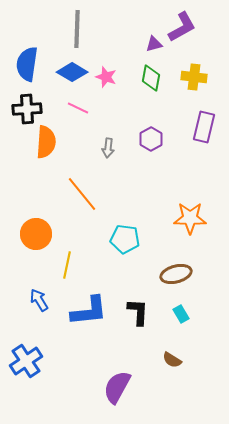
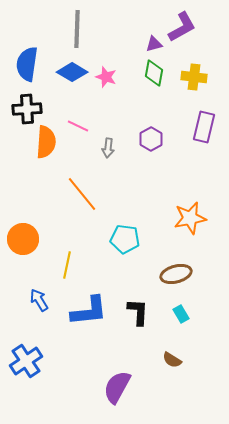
green diamond: moved 3 px right, 5 px up
pink line: moved 18 px down
orange star: rotated 12 degrees counterclockwise
orange circle: moved 13 px left, 5 px down
